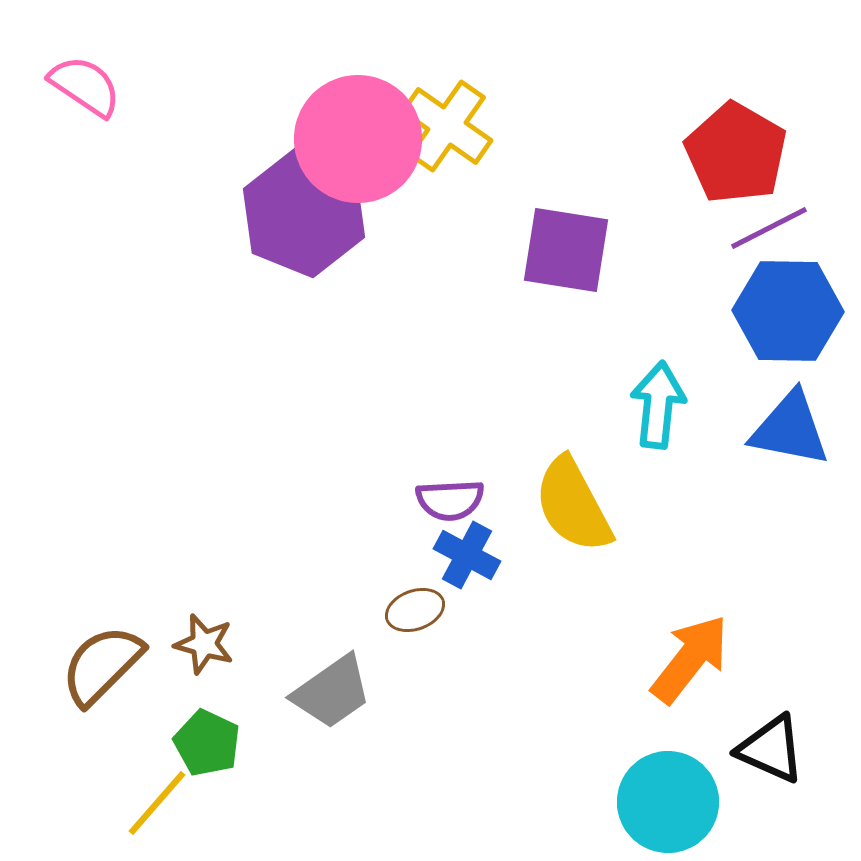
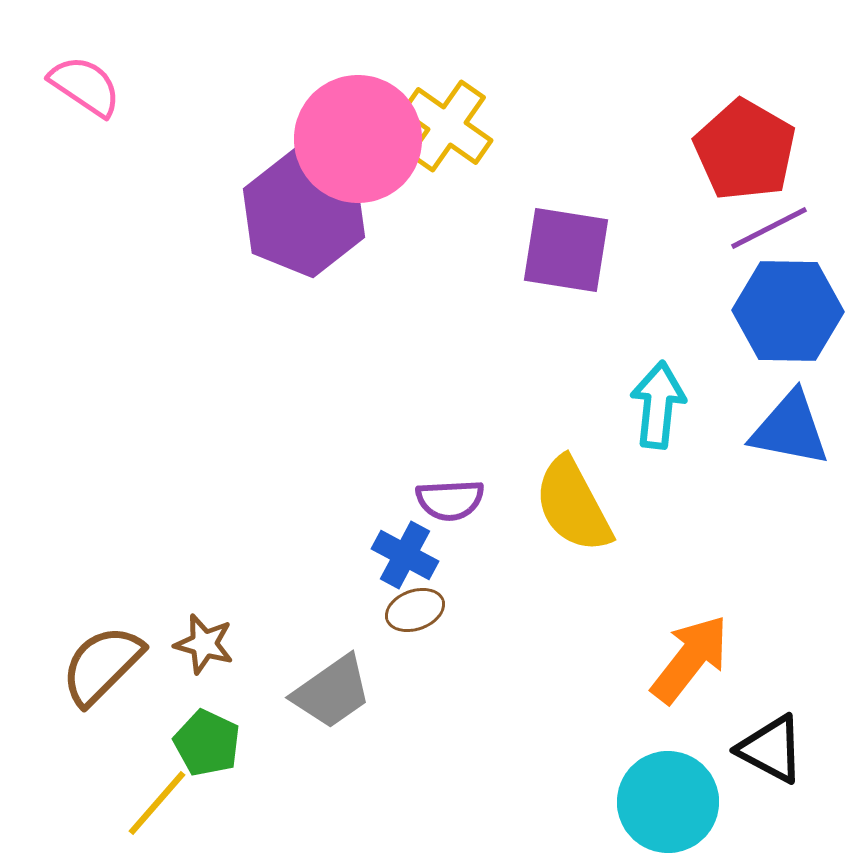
red pentagon: moved 9 px right, 3 px up
blue cross: moved 62 px left
black triangle: rotated 4 degrees clockwise
